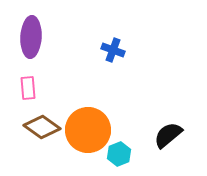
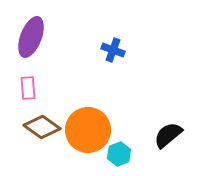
purple ellipse: rotated 18 degrees clockwise
